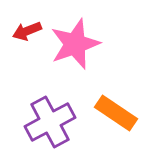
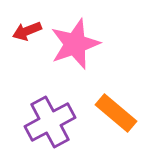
orange rectangle: rotated 6 degrees clockwise
